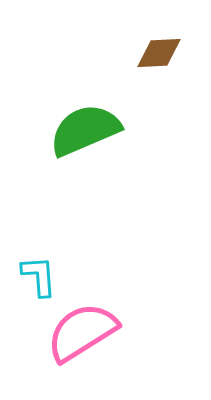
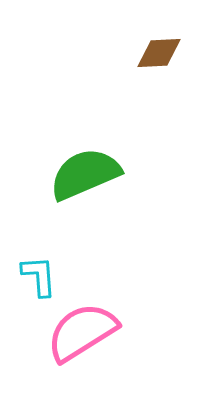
green semicircle: moved 44 px down
